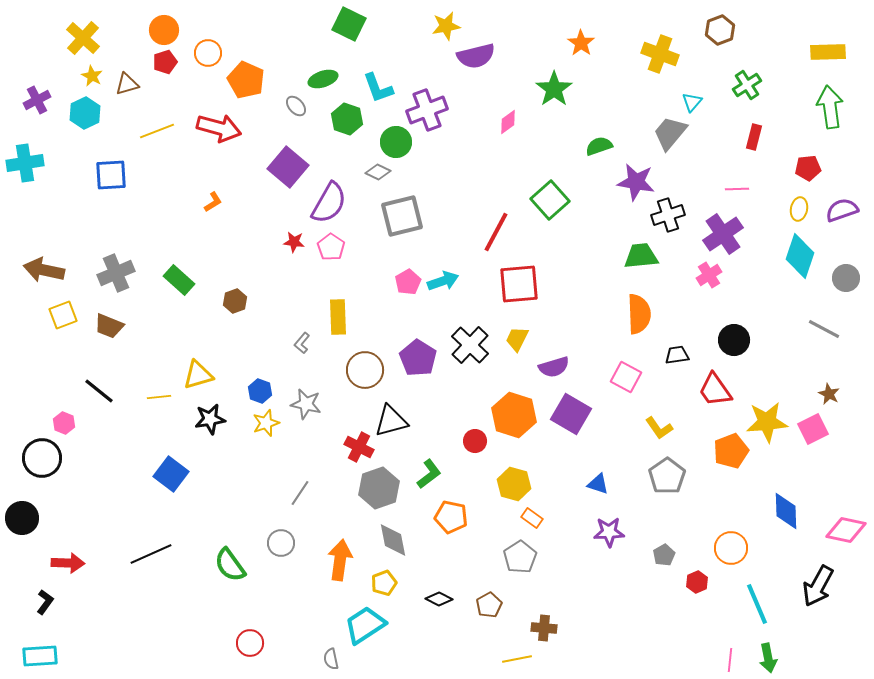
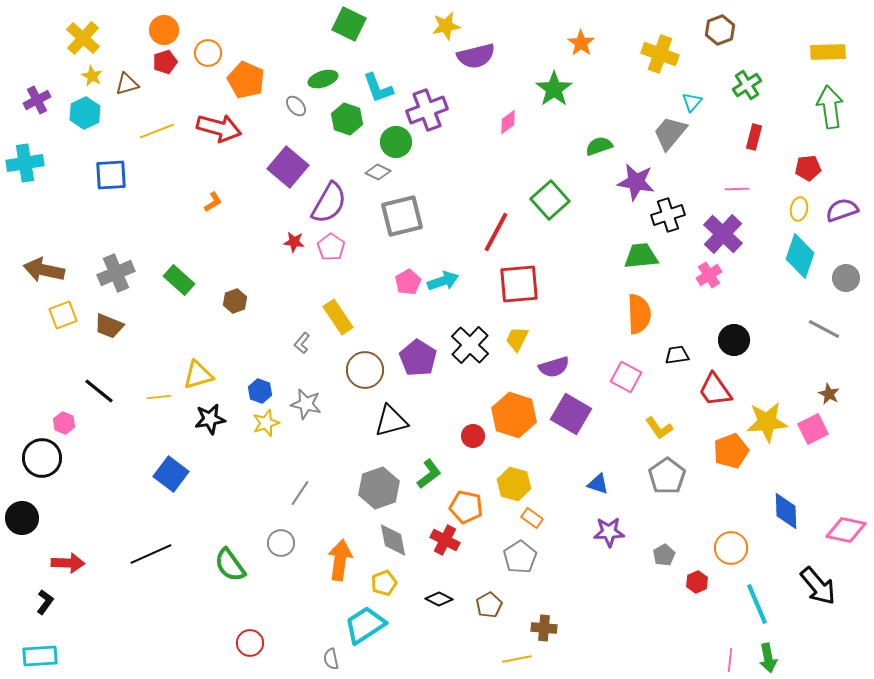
purple cross at (723, 234): rotated 12 degrees counterclockwise
yellow rectangle at (338, 317): rotated 32 degrees counterclockwise
red circle at (475, 441): moved 2 px left, 5 px up
red cross at (359, 447): moved 86 px right, 93 px down
orange pentagon at (451, 517): moved 15 px right, 10 px up
black arrow at (818, 586): rotated 69 degrees counterclockwise
